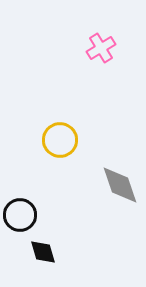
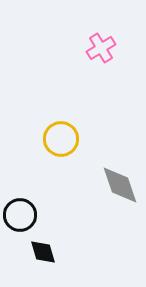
yellow circle: moved 1 px right, 1 px up
